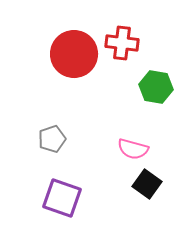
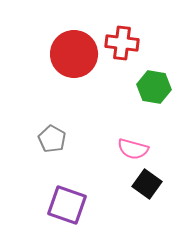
green hexagon: moved 2 px left
gray pentagon: rotated 24 degrees counterclockwise
purple square: moved 5 px right, 7 px down
